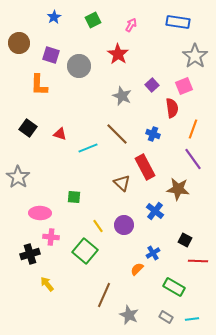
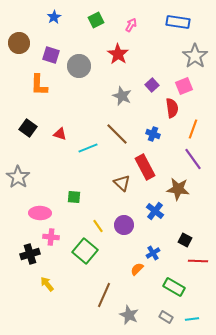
green square at (93, 20): moved 3 px right
